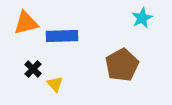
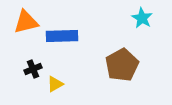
cyan star: rotated 15 degrees counterclockwise
orange triangle: moved 1 px up
black cross: rotated 24 degrees clockwise
yellow triangle: rotated 42 degrees clockwise
